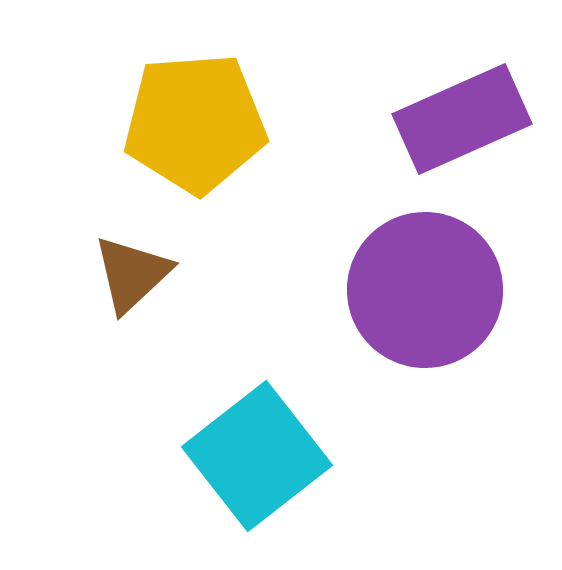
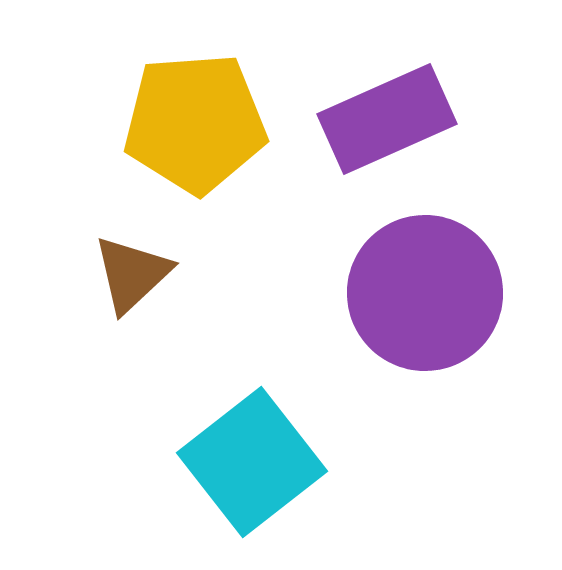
purple rectangle: moved 75 px left
purple circle: moved 3 px down
cyan square: moved 5 px left, 6 px down
